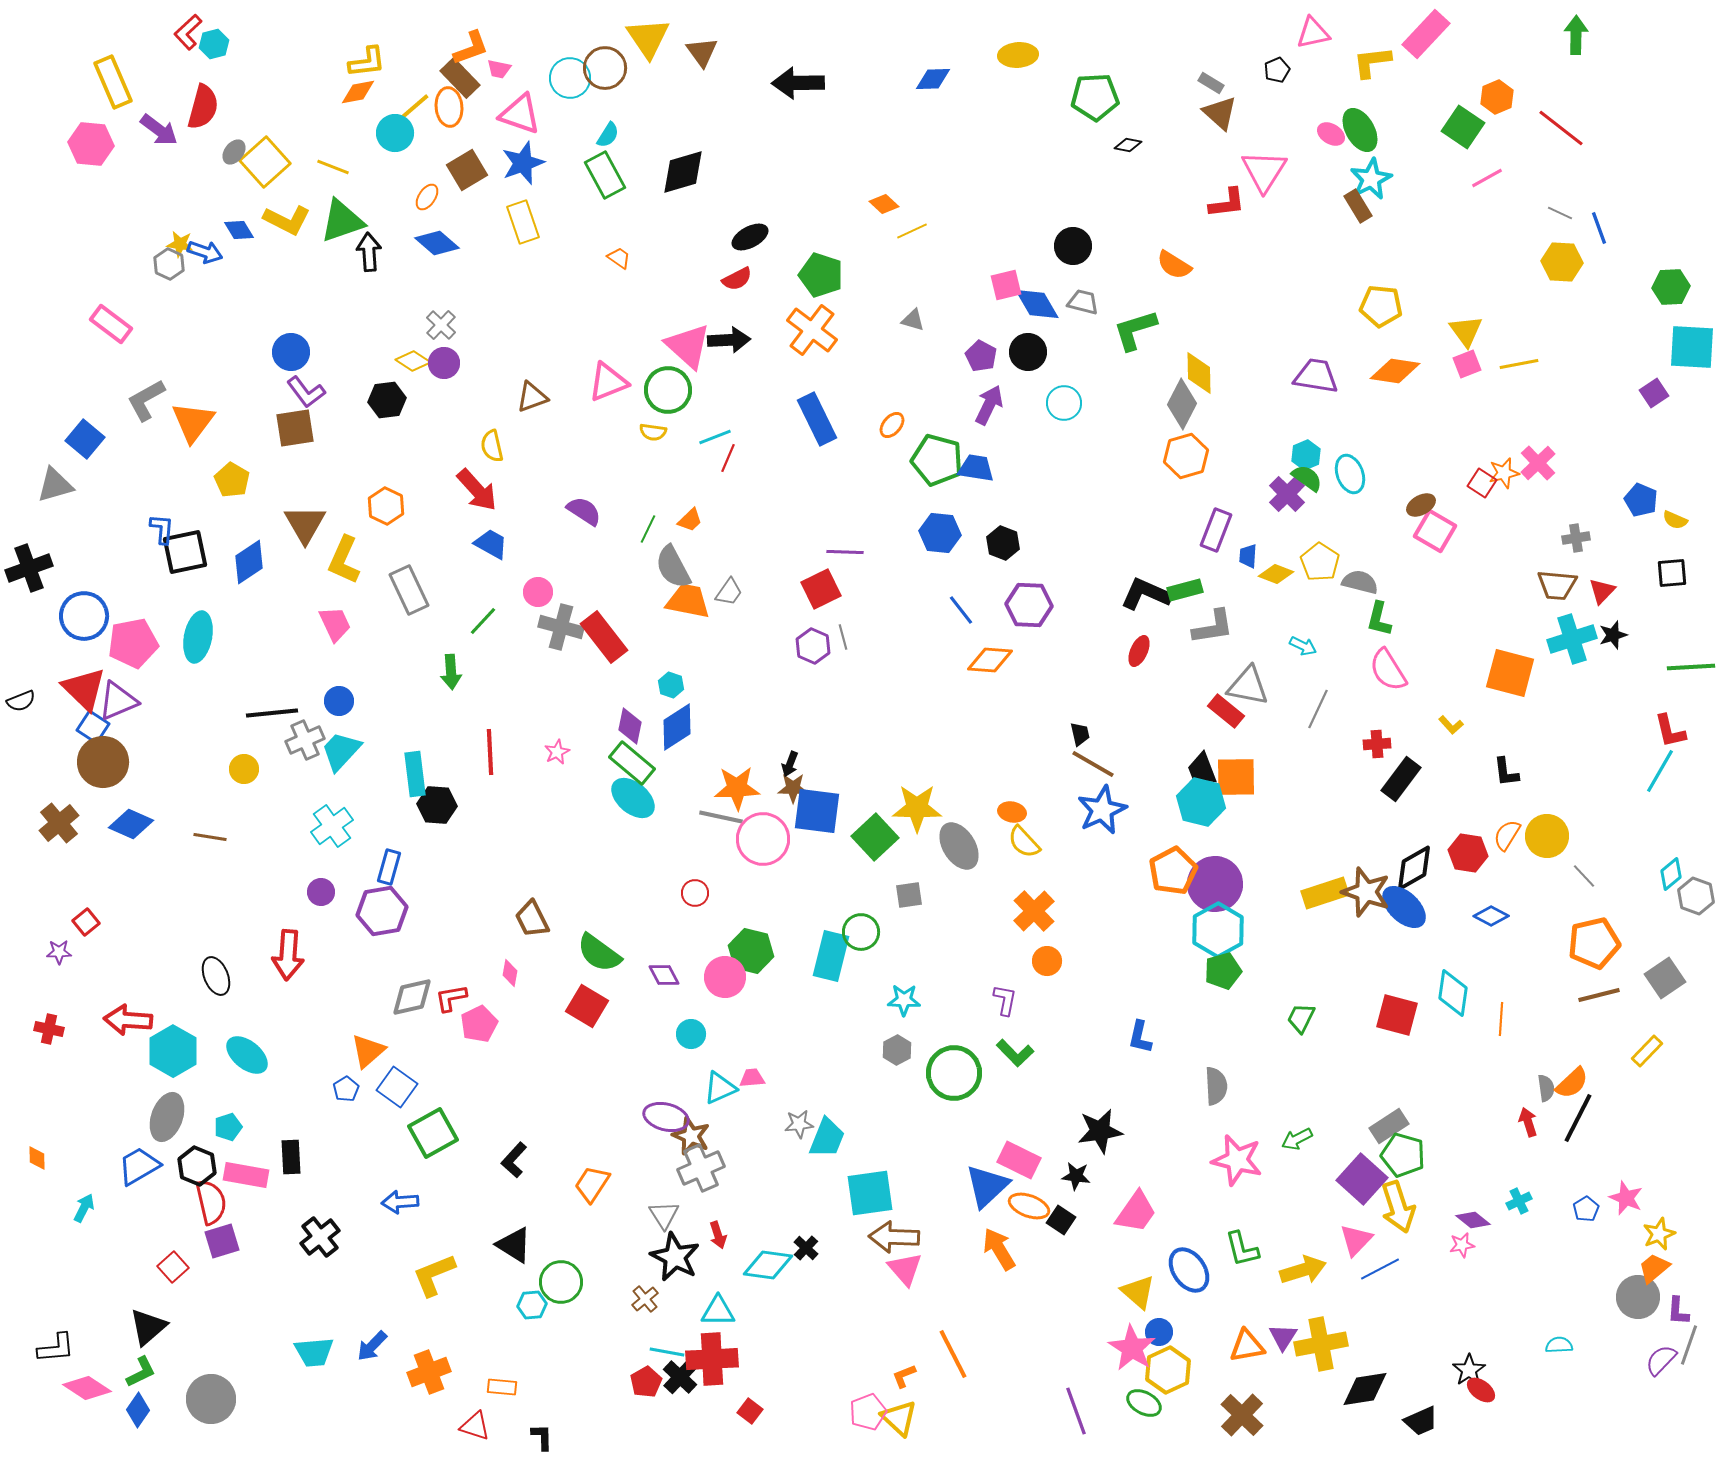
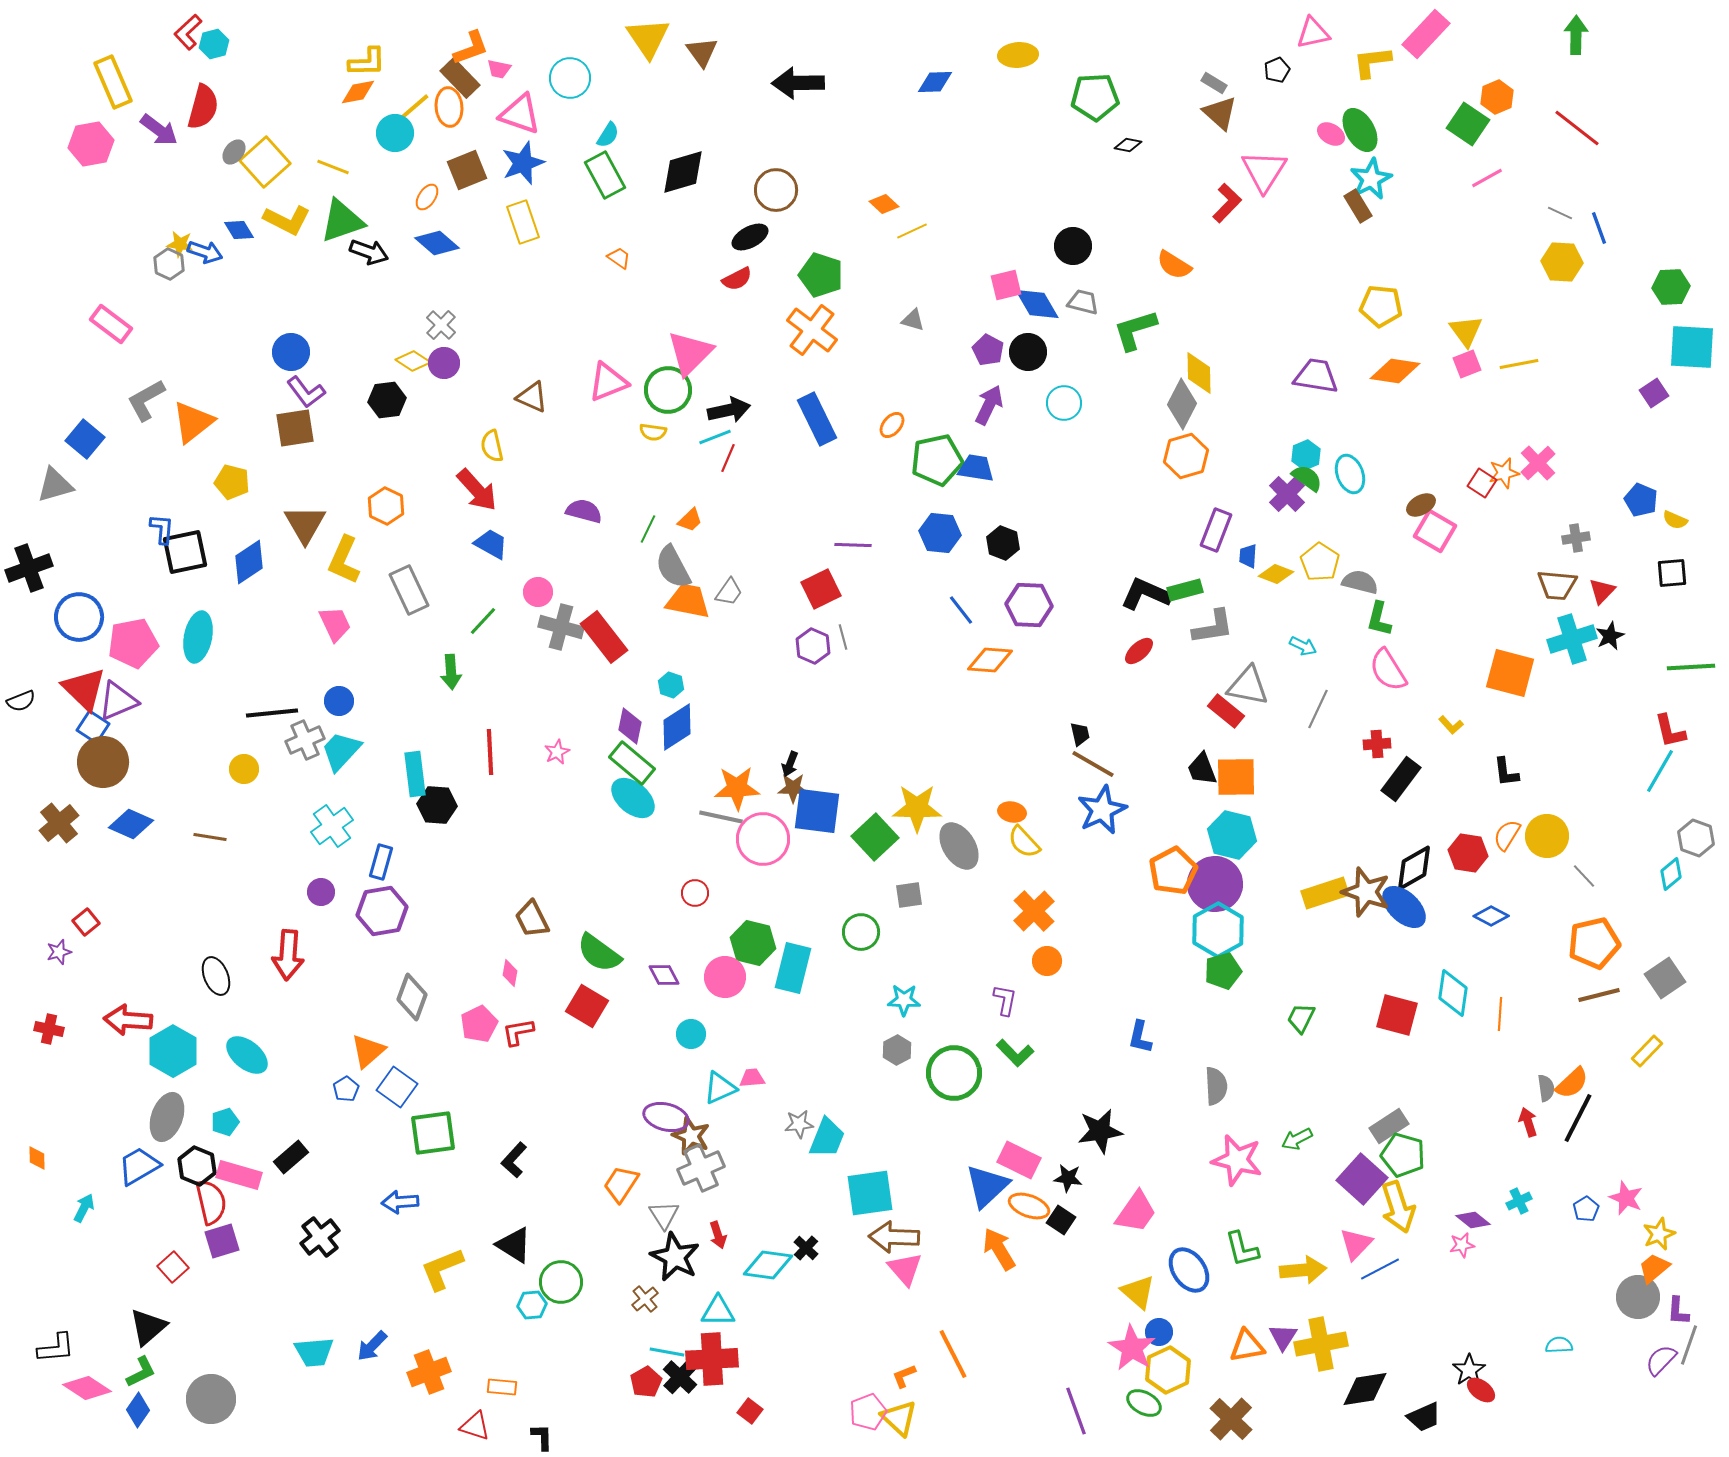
yellow L-shape at (367, 62): rotated 6 degrees clockwise
brown circle at (605, 68): moved 171 px right, 122 px down
blue diamond at (933, 79): moved 2 px right, 3 px down
gray rectangle at (1211, 83): moved 3 px right
green square at (1463, 127): moved 5 px right, 3 px up
red line at (1561, 128): moved 16 px right
pink hexagon at (91, 144): rotated 15 degrees counterclockwise
brown square at (467, 170): rotated 9 degrees clockwise
red L-shape at (1227, 203): rotated 39 degrees counterclockwise
black arrow at (369, 252): rotated 114 degrees clockwise
black arrow at (729, 340): moved 70 px down; rotated 9 degrees counterclockwise
pink triangle at (688, 346): moved 2 px right, 7 px down; rotated 33 degrees clockwise
purple pentagon at (981, 356): moved 7 px right, 6 px up
brown triangle at (532, 397): rotated 44 degrees clockwise
orange triangle at (193, 422): rotated 15 degrees clockwise
green pentagon at (937, 460): rotated 27 degrees counterclockwise
yellow pentagon at (232, 480): moved 2 px down; rotated 16 degrees counterclockwise
purple semicircle at (584, 511): rotated 18 degrees counterclockwise
purple line at (845, 552): moved 8 px right, 7 px up
blue circle at (84, 616): moved 5 px left, 1 px down
black star at (1613, 635): moved 3 px left, 1 px down; rotated 8 degrees counterclockwise
red ellipse at (1139, 651): rotated 24 degrees clockwise
cyan hexagon at (1201, 802): moved 31 px right, 33 px down
blue rectangle at (389, 867): moved 8 px left, 5 px up
gray hexagon at (1696, 896): moved 58 px up
green hexagon at (751, 951): moved 2 px right, 8 px up
purple star at (59, 952): rotated 15 degrees counterclockwise
cyan rectangle at (831, 956): moved 38 px left, 12 px down
gray diamond at (412, 997): rotated 57 degrees counterclockwise
red L-shape at (451, 998): moved 67 px right, 34 px down
orange line at (1501, 1019): moved 1 px left, 5 px up
cyan pentagon at (228, 1127): moved 3 px left, 5 px up
green square at (433, 1133): rotated 21 degrees clockwise
black rectangle at (291, 1157): rotated 52 degrees clockwise
pink rectangle at (246, 1175): moved 7 px left; rotated 6 degrees clockwise
black star at (1076, 1176): moved 8 px left, 2 px down
orange trapezoid at (592, 1184): moved 29 px right
pink triangle at (1356, 1240): moved 4 px down
yellow arrow at (1303, 1270): rotated 12 degrees clockwise
yellow L-shape at (434, 1275): moved 8 px right, 6 px up
brown cross at (1242, 1415): moved 11 px left, 4 px down
black trapezoid at (1421, 1421): moved 3 px right, 4 px up
